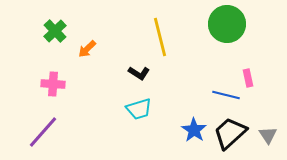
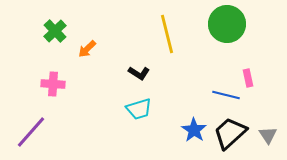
yellow line: moved 7 px right, 3 px up
purple line: moved 12 px left
